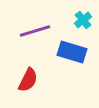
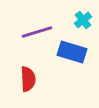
purple line: moved 2 px right, 1 px down
red semicircle: moved 1 px up; rotated 30 degrees counterclockwise
